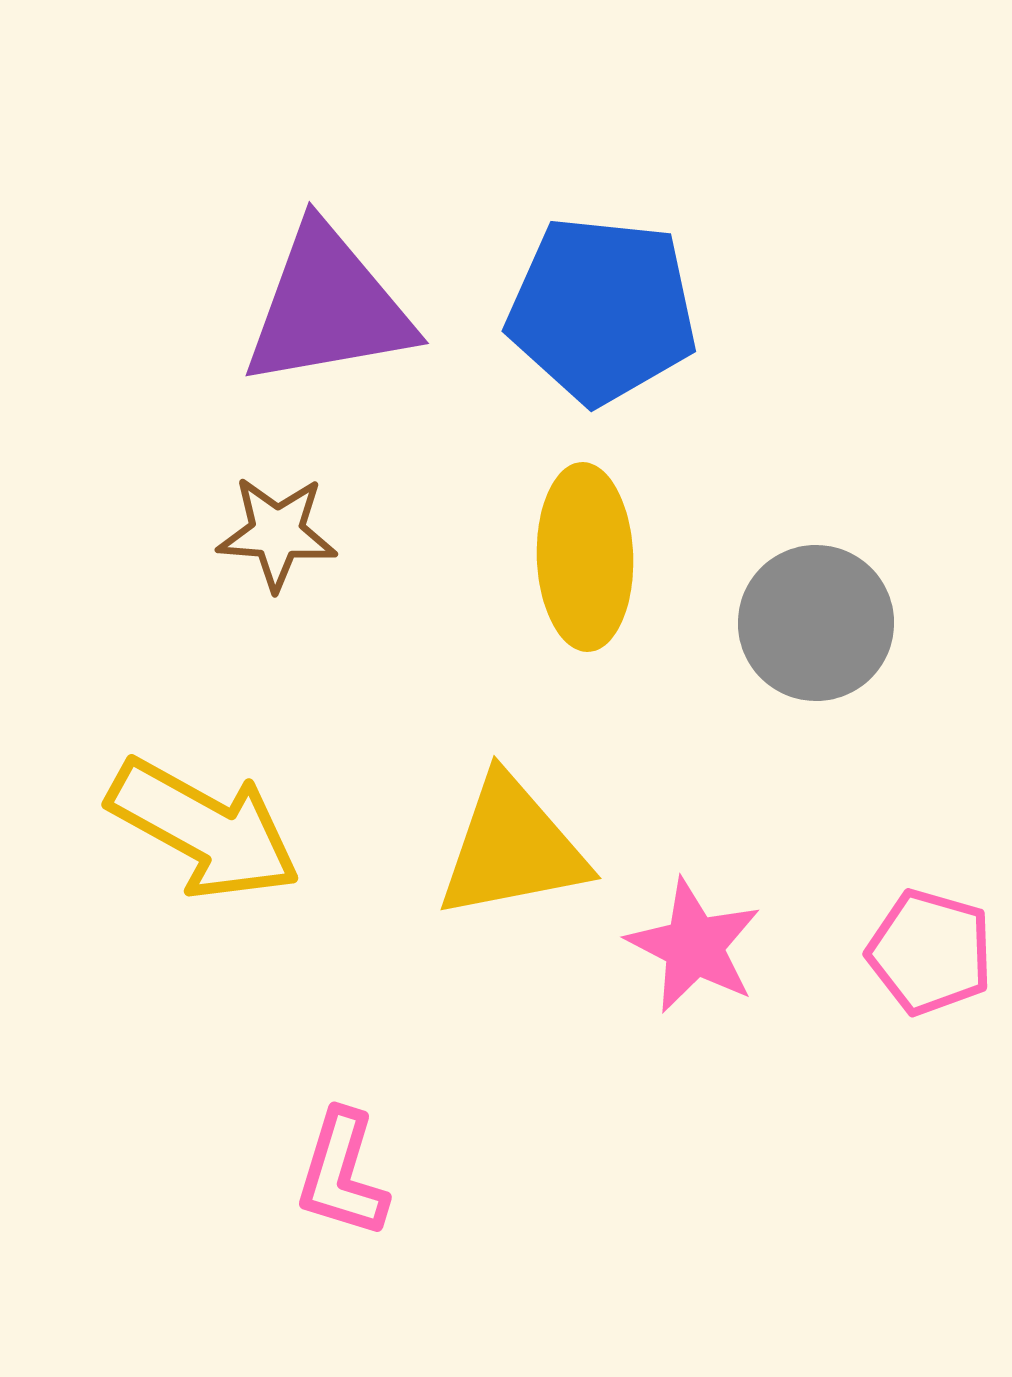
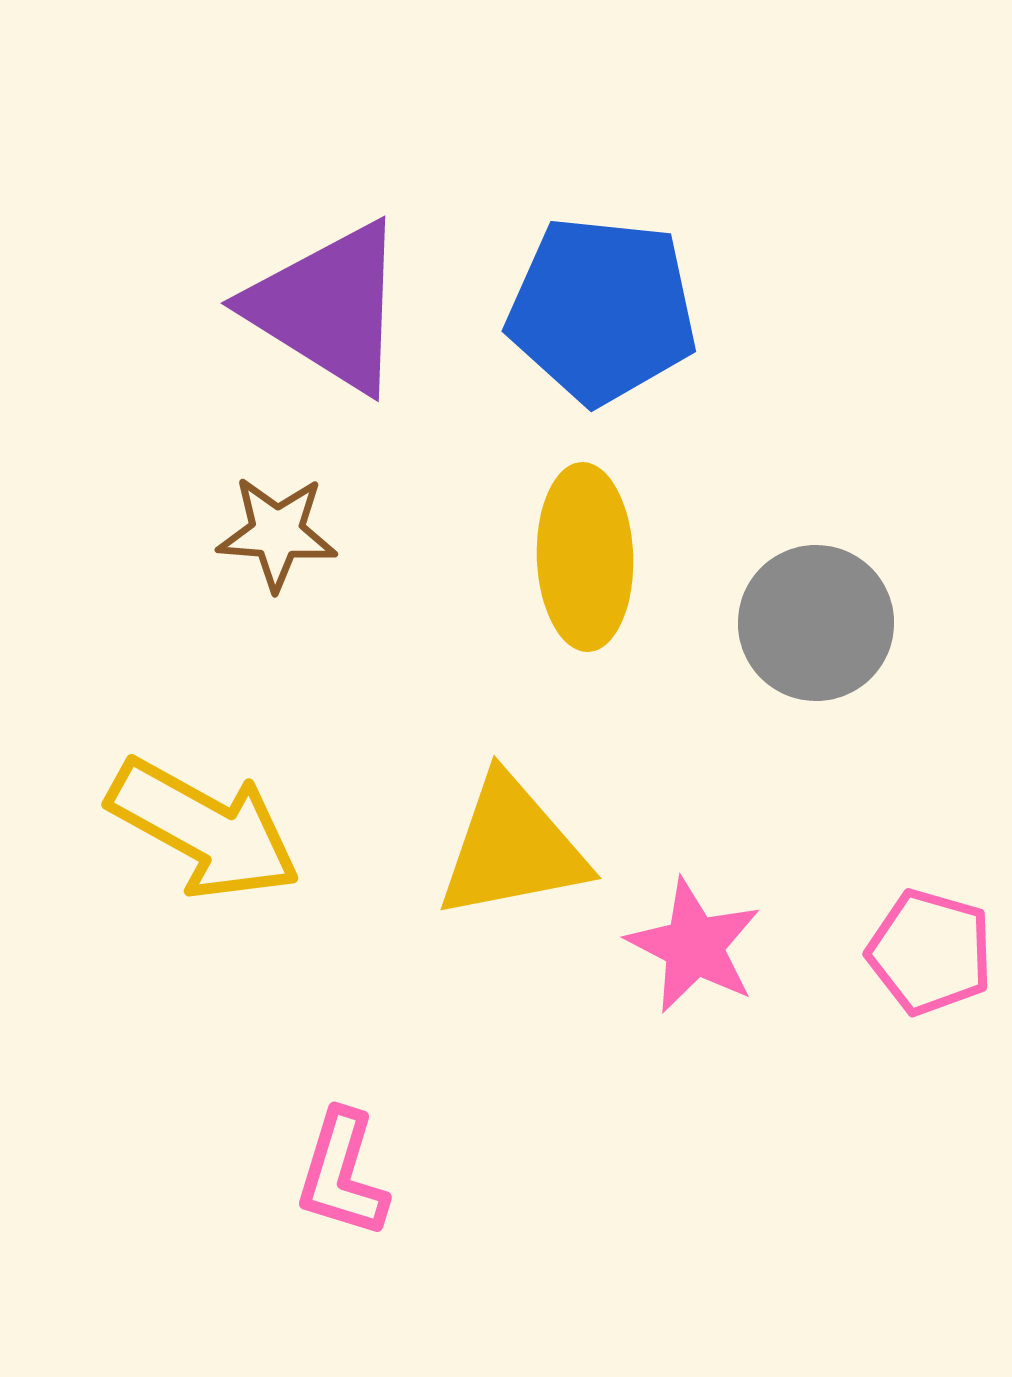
purple triangle: rotated 42 degrees clockwise
